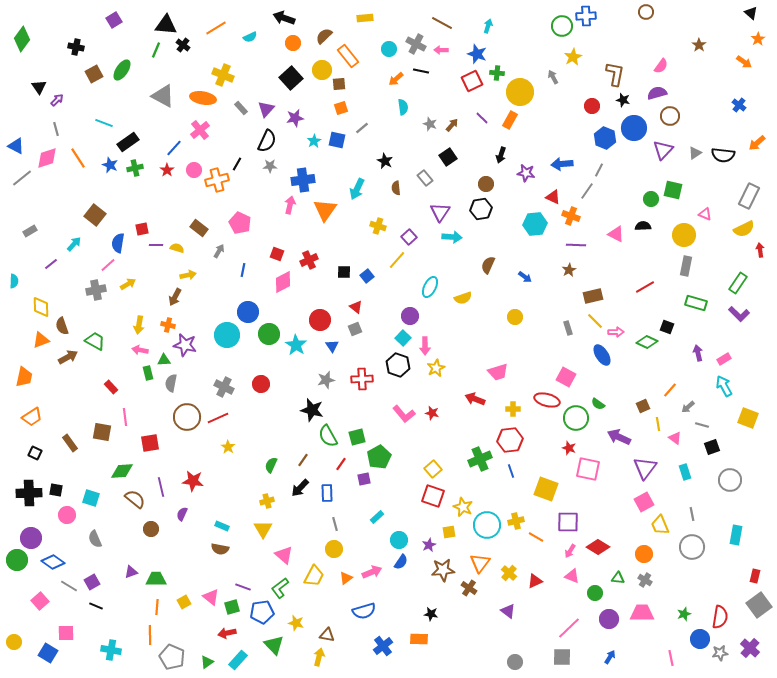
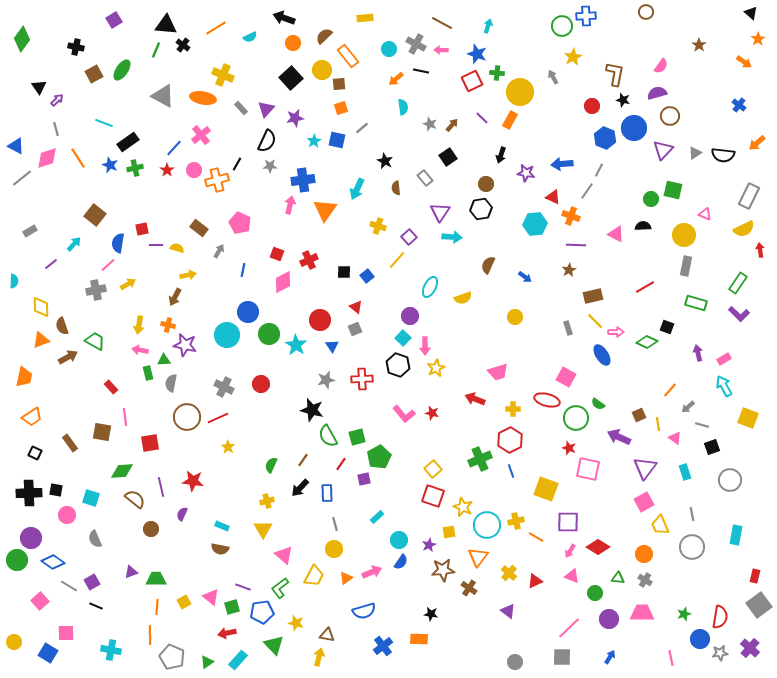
pink cross at (200, 130): moved 1 px right, 5 px down
brown square at (643, 406): moved 4 px left, 9 px down
red hexagon at (510, 440): rotated 20 degrees counterclockwise
orange triangle at (480, 563): moved 2 px left, 6 px up
